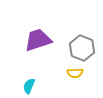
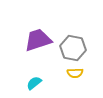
gray hexagon: moved 9 px left; rotated 10 degrees counterclockwise
cyan semicircle: moved 5 px right, 3 px up; rotated 28 degrees clockwise
